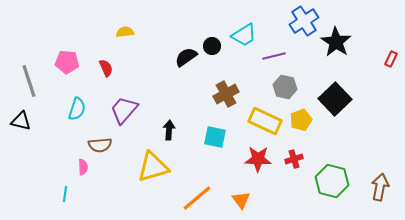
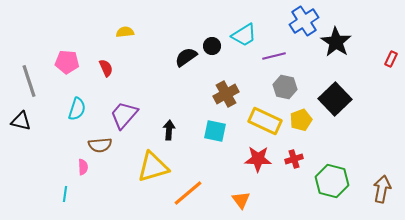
purple trapezoid: moved 5 px down
cyan square: moved 6 px up
brown arrow: moved 2 px right, 2 px down
orange line: moved 9 px left, 5 px up
